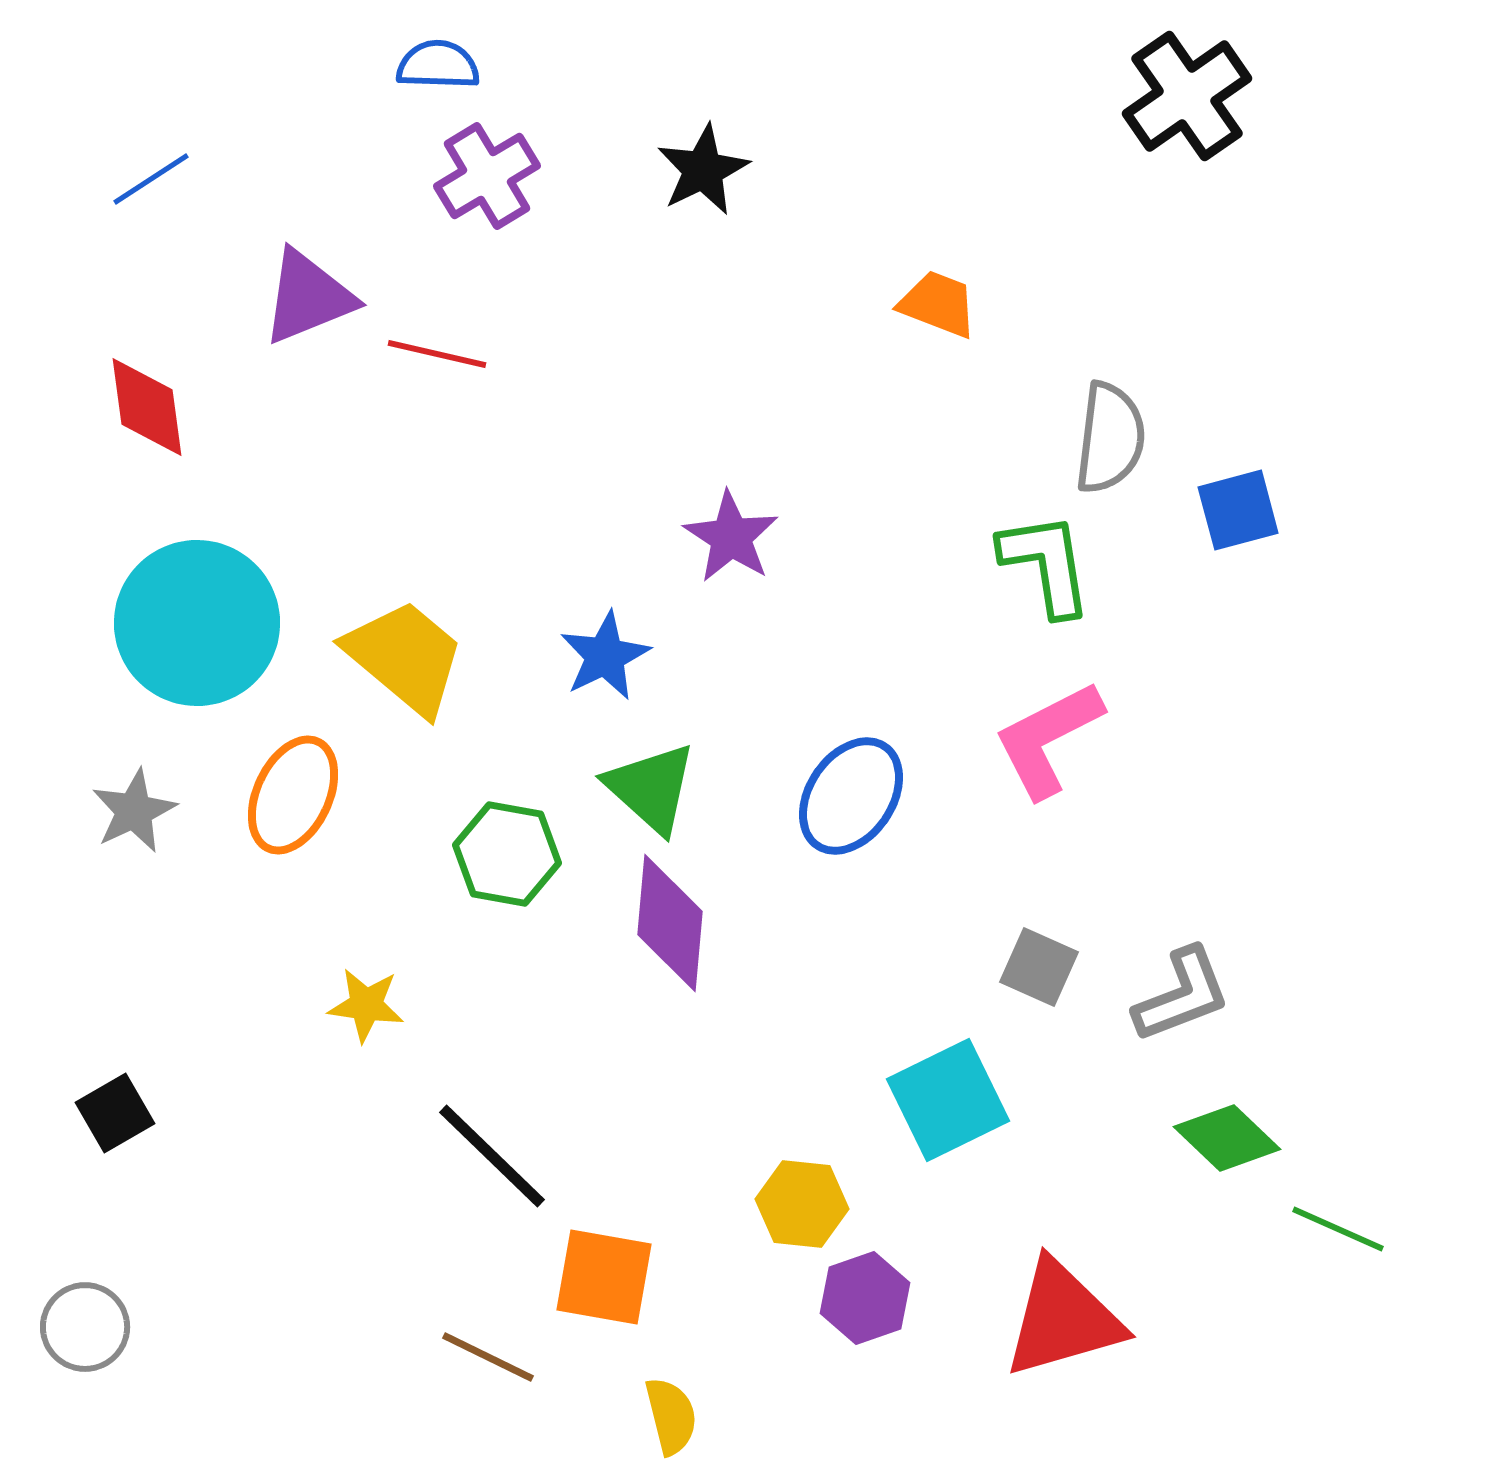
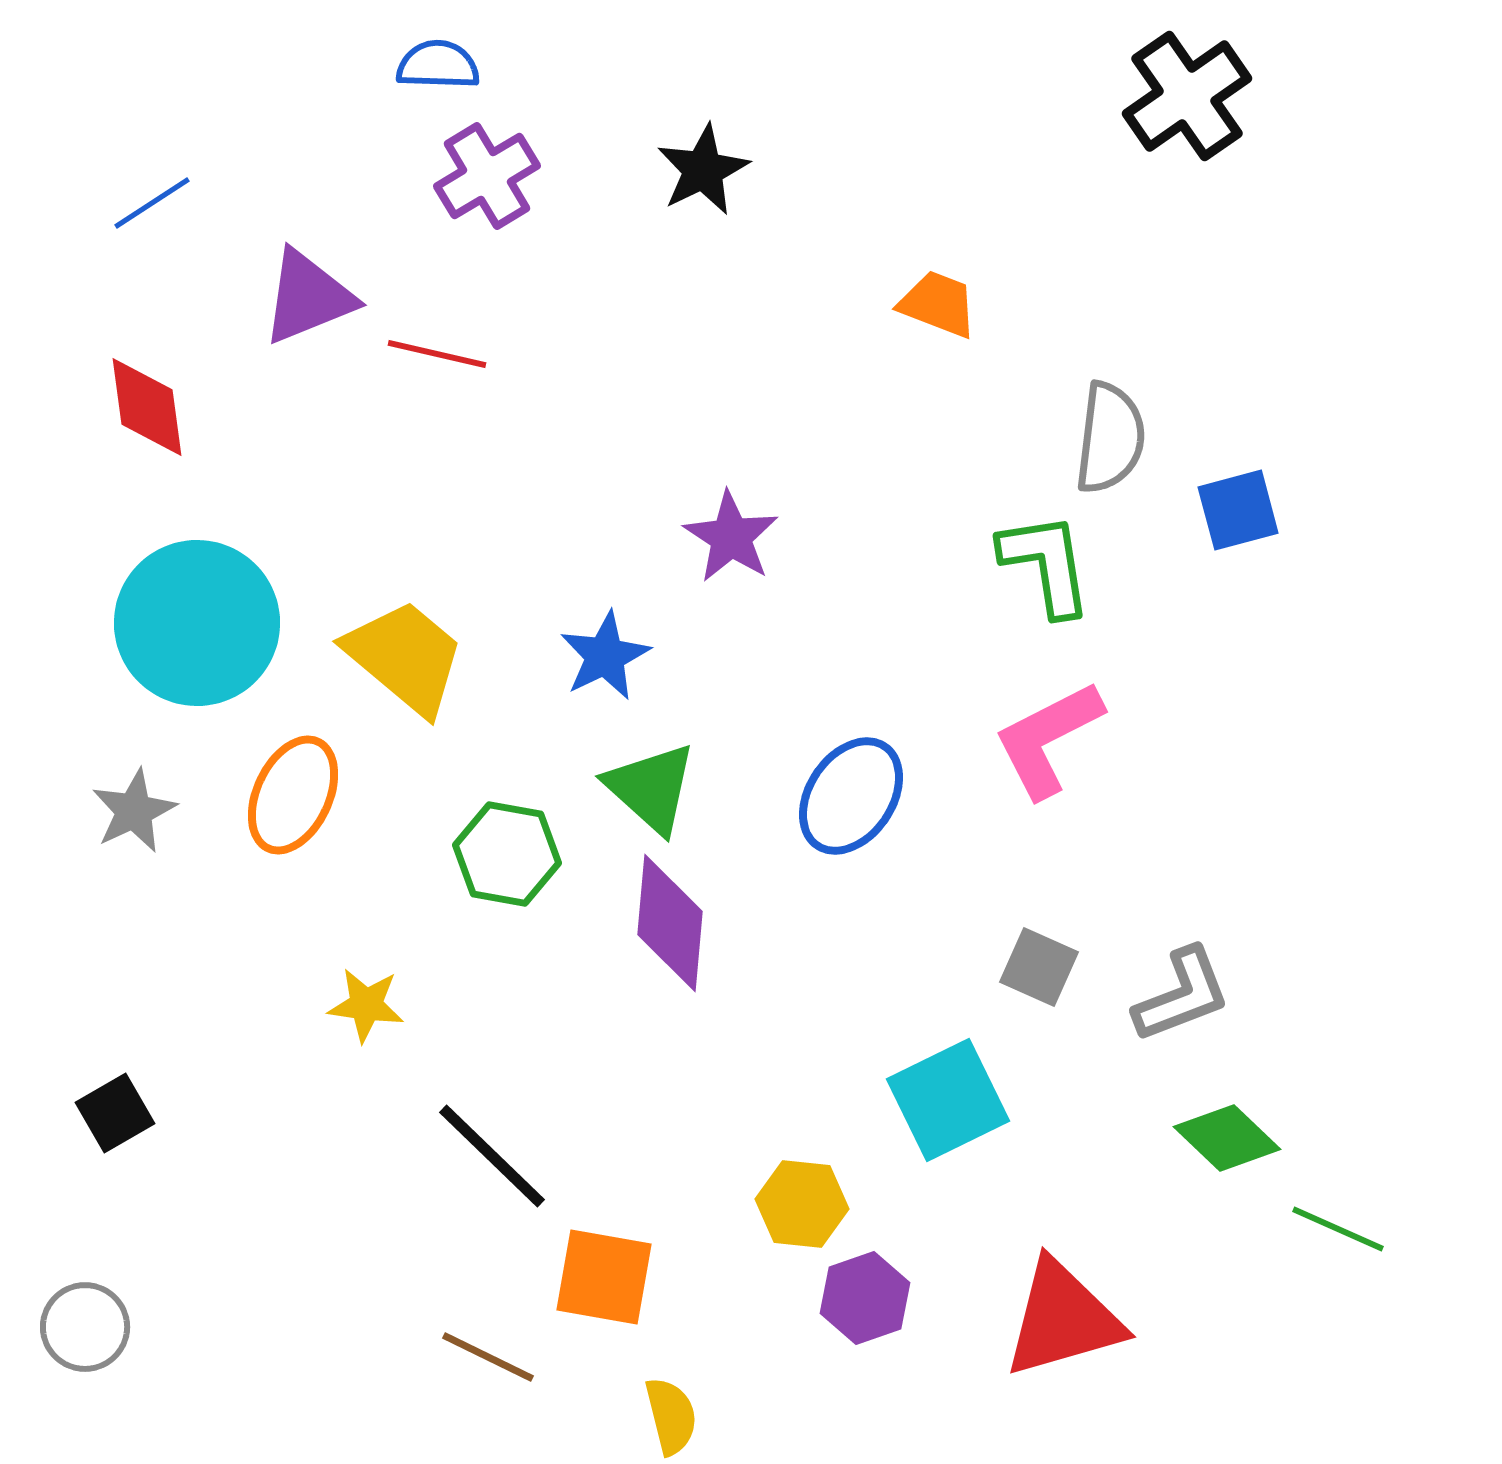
blue line: moved 1 px right, 24 px down
